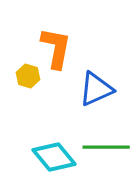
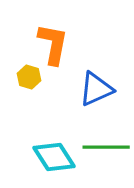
orange L-shape: moved 3 px left, 4 px up
yellow hexagon: moved 1 px right, 1 px down
cyan diamond: rotated 6 degrees clockwise
